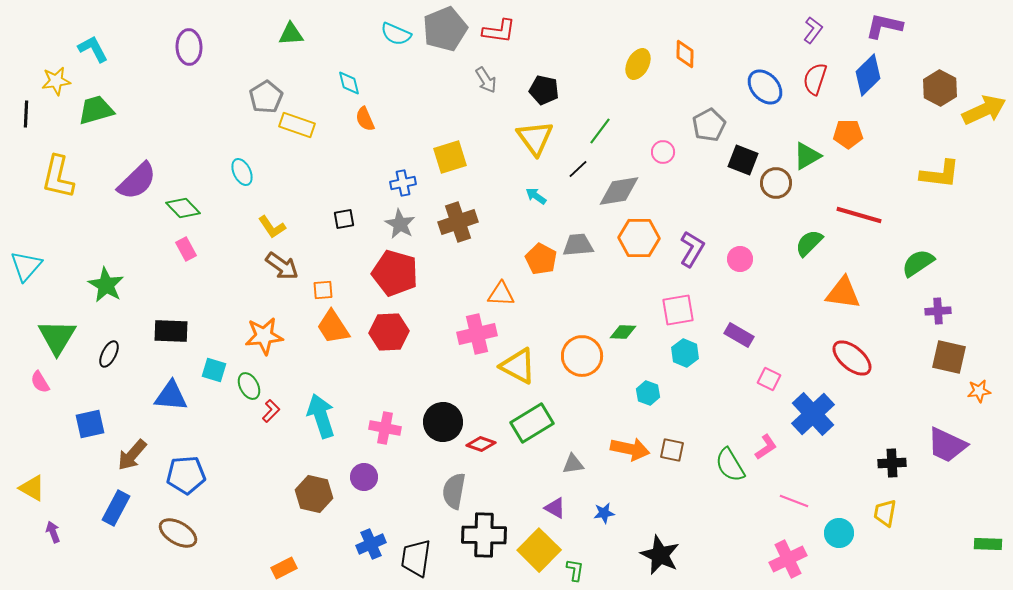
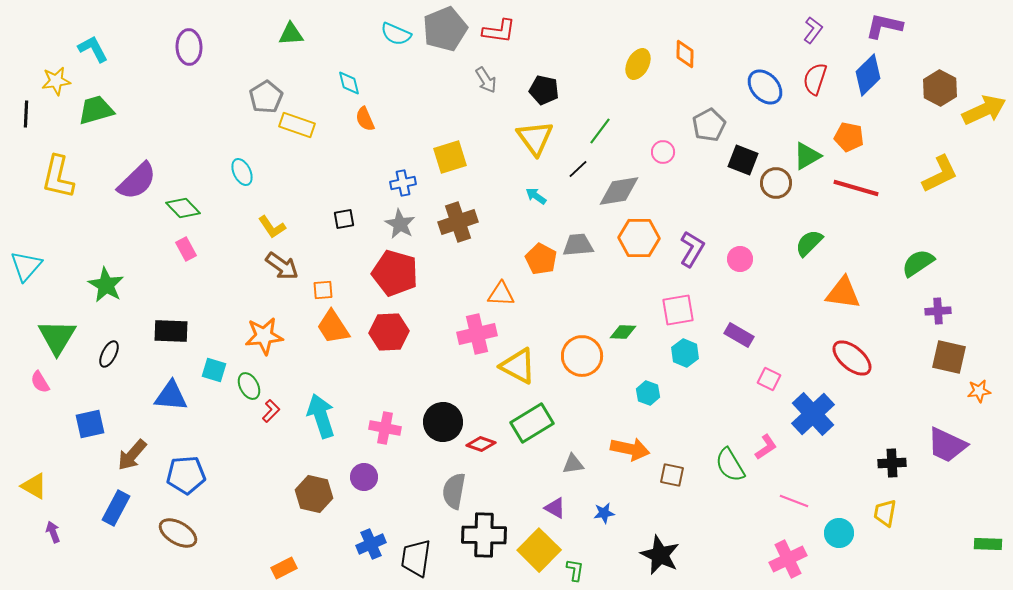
orange pentagon at (848, 134): moved 1 px right, 3 px down; rotated 12 degrees clockwise
yellow L-shape at (940, 174): rotated 33 degrees counterclockwise
red line at (859, 215): moved 3 px left, 27 px up
brown square at (672, 450): moved 25 px down
yellow triangle at (32, 488): moved 2 px right, 2 px up
